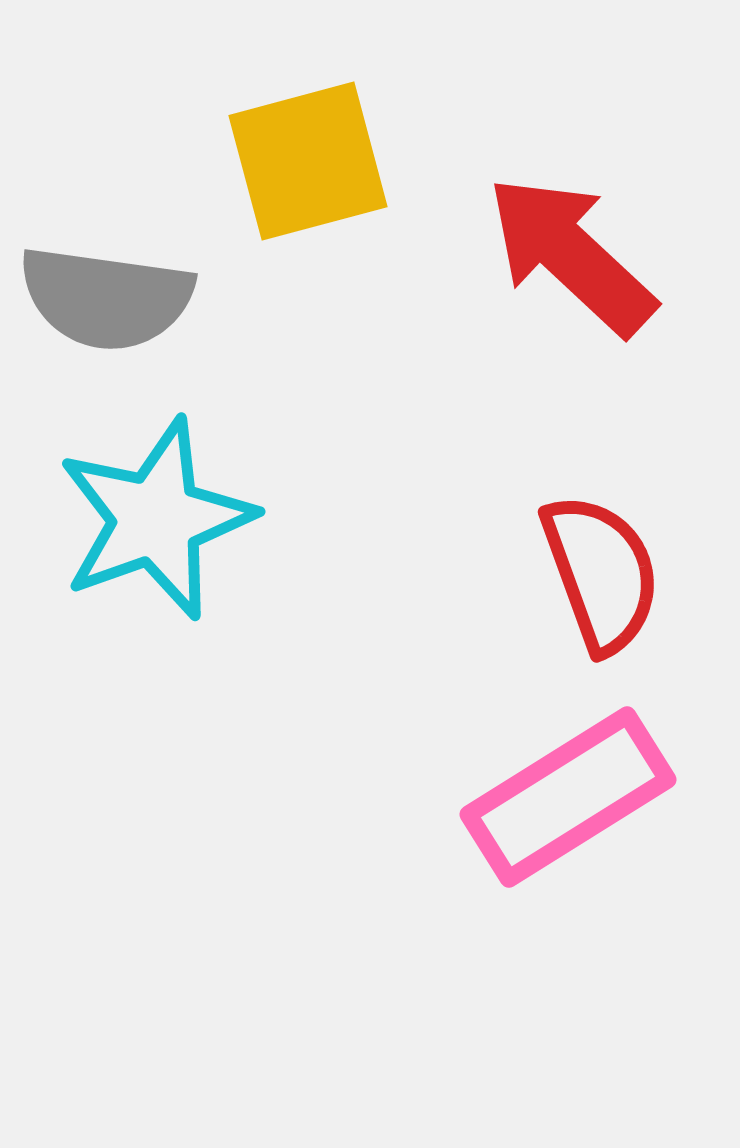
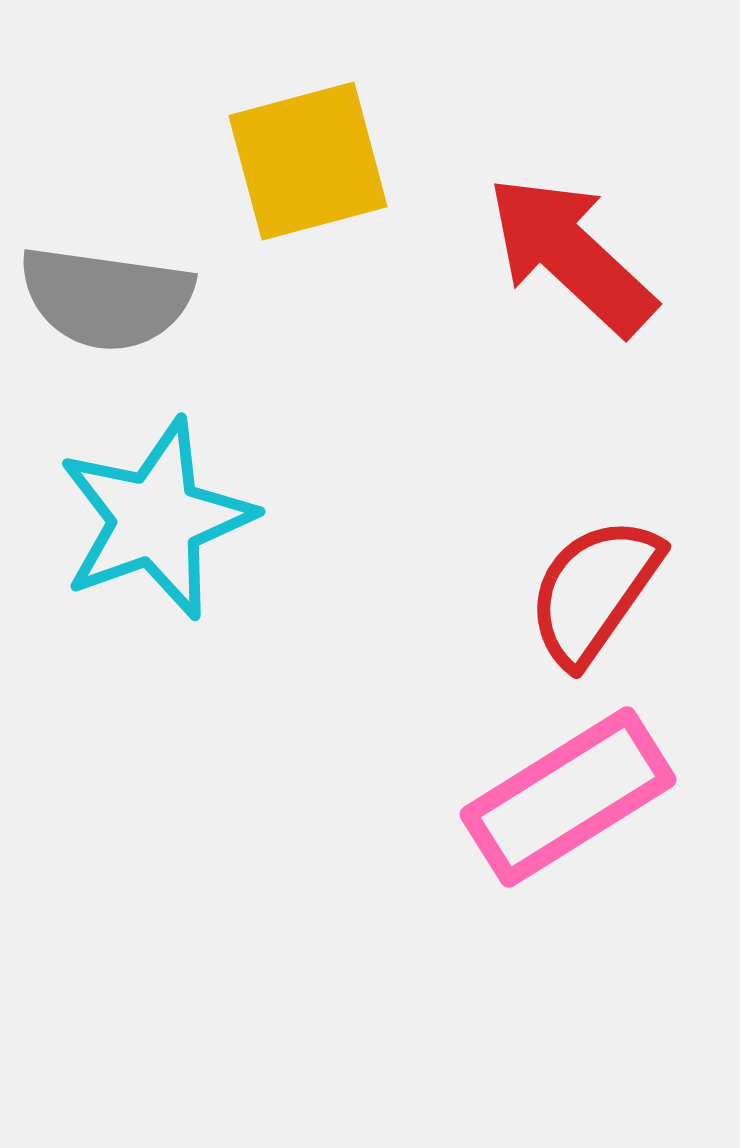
red semicircle: moved 7 px left, 18 px down; rotated 125 degrees counterclockwise
